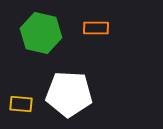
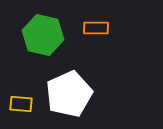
green hexagon: moved 2 px right, 2 px down
white pentagon: rotated 27 degrees counterclockwise
